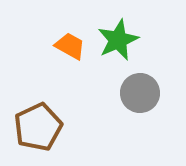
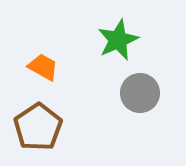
orange trapezoid: moved 27 px left, 21 px down
brown pentagon: rotated 9 degrees counterclockwise
